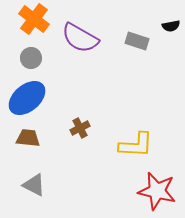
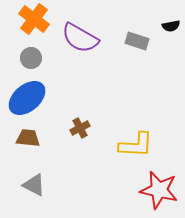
red star: moved 2 px right, 1 px up
